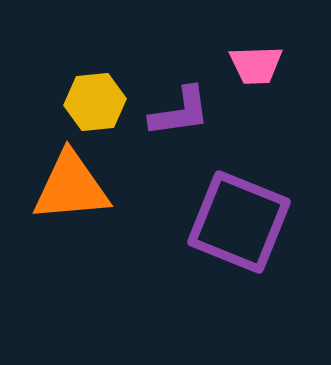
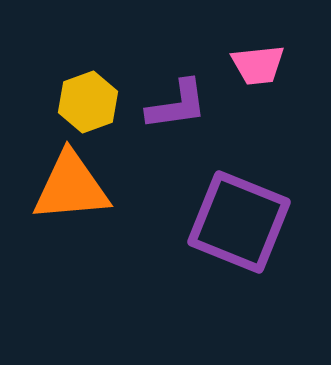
pink trapezoid: moved 2 px right; rotated 4 degrees counterclockwise
yellow hexagon: moved 7 px left; rotated 14 degrees counterclockwise
purple L-shape: moved 3 px left, 7 px up
